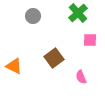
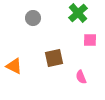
gray circle: moved 2 px down
brown square: rotated 24 degrees clockwise
